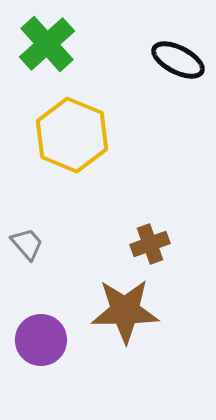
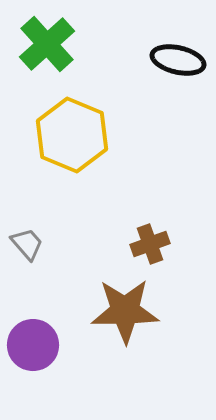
black ellipse: rotated 14 degrees counterclockwise
purple circle: moved 8 px left, 5 px down
